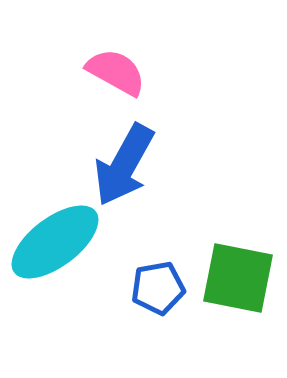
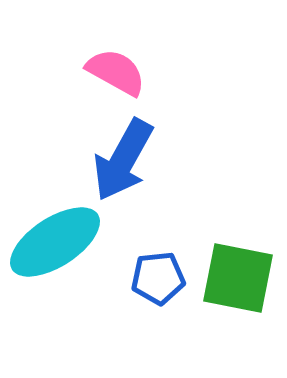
blue arrow: moved 1 px left, 5 px up
cyan ellipse: rotated 4 degrees clockwise
blue pentagon: moved 10 px up; rotated 4 degrees clockwise
